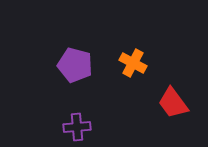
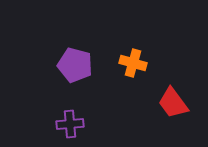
orange cross: rotated 12 degrees counterclockwise
purple cross: moved 7 px left, 3 px up
